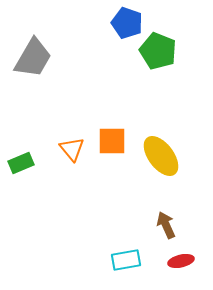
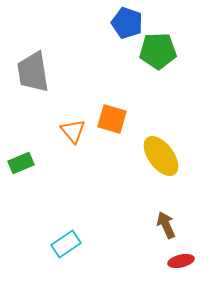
green pentagon: rotated 24 degrees counterclockwise
gray trapezoid: moved 14 px down; rotated 141 degrees clockwise
orange square: moved 22 px up; rotated 16 degrees clockwise
orange triangle: moved 1 px right, 18 px up
cyan rectangle: moved 60 px left, 16 px up; rotated 24 degrees counterclockwise
